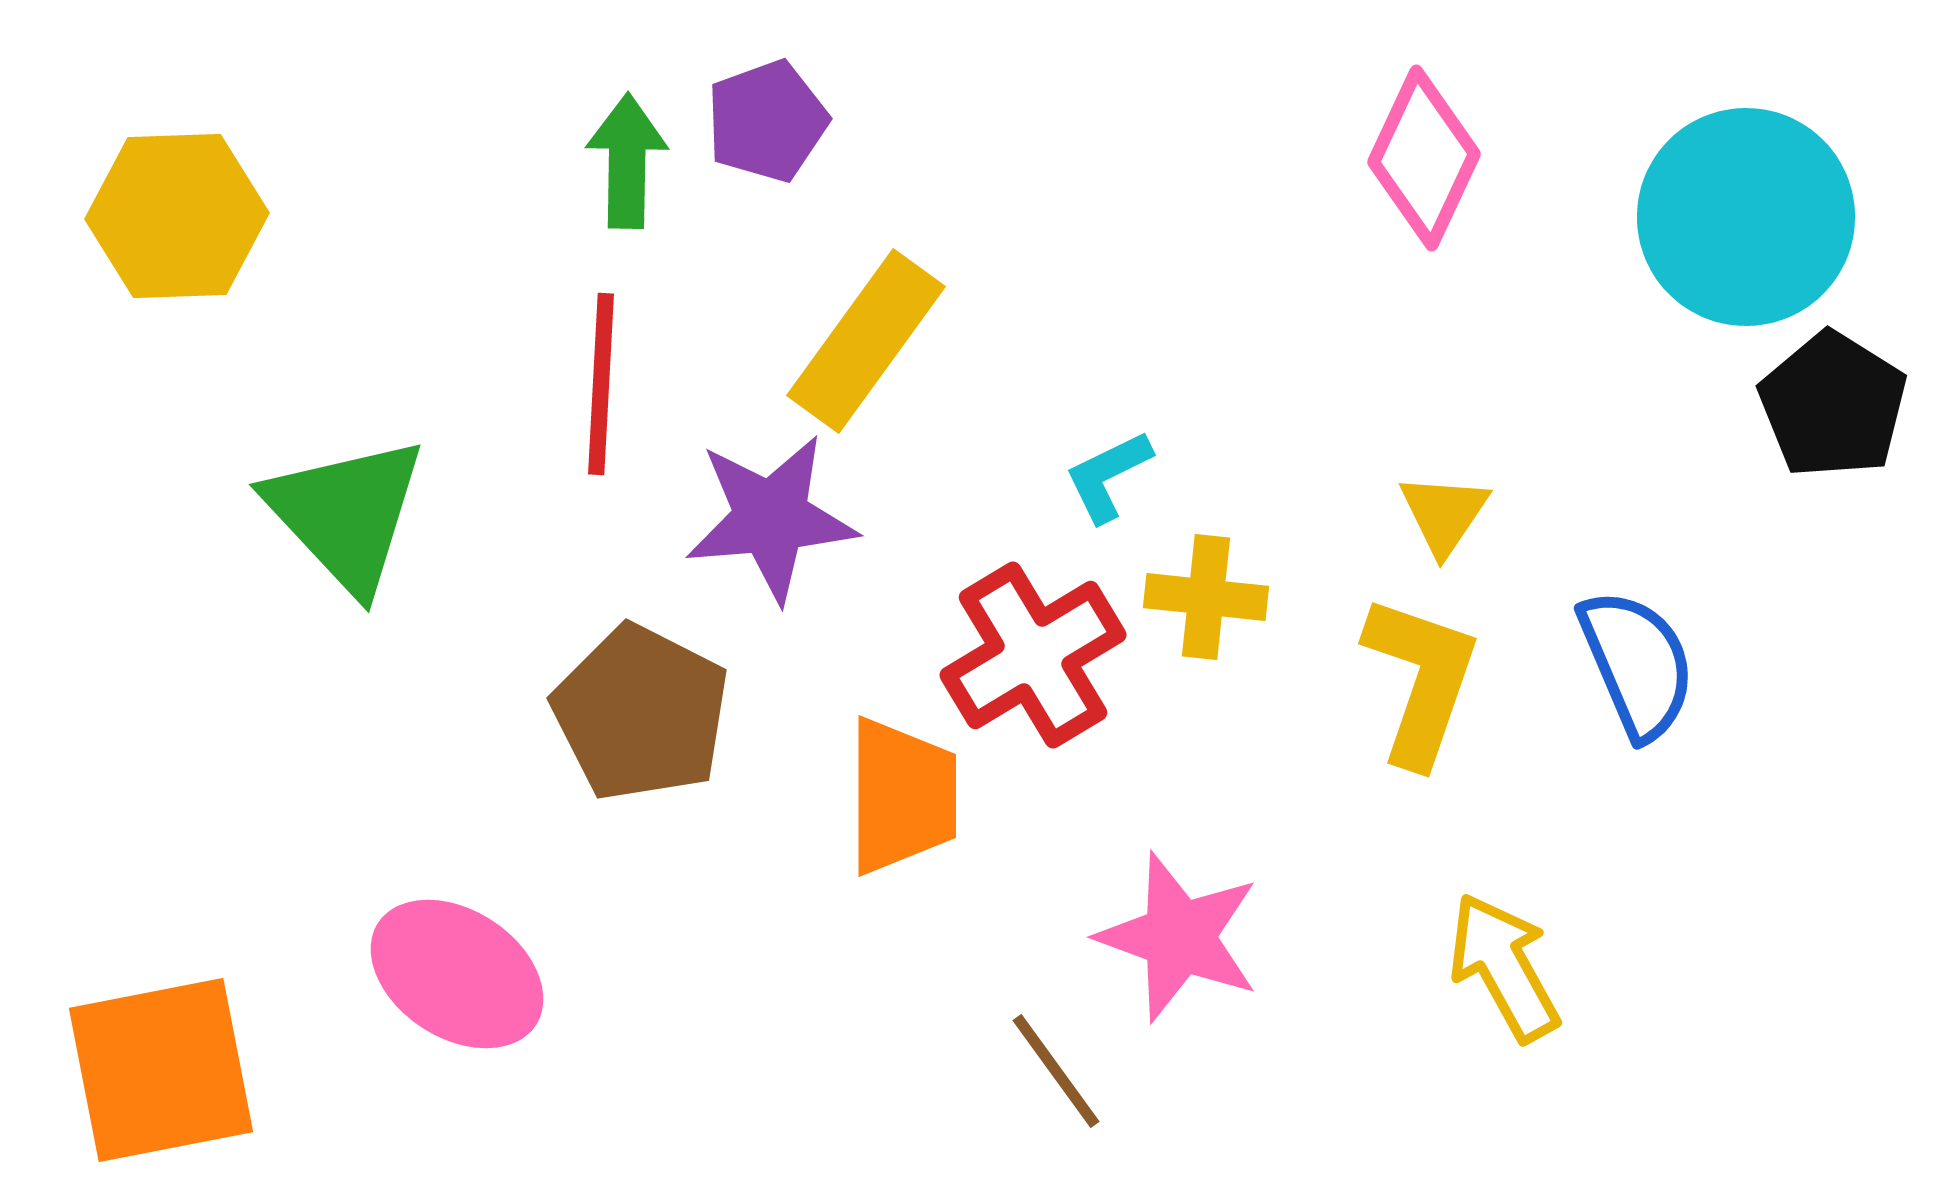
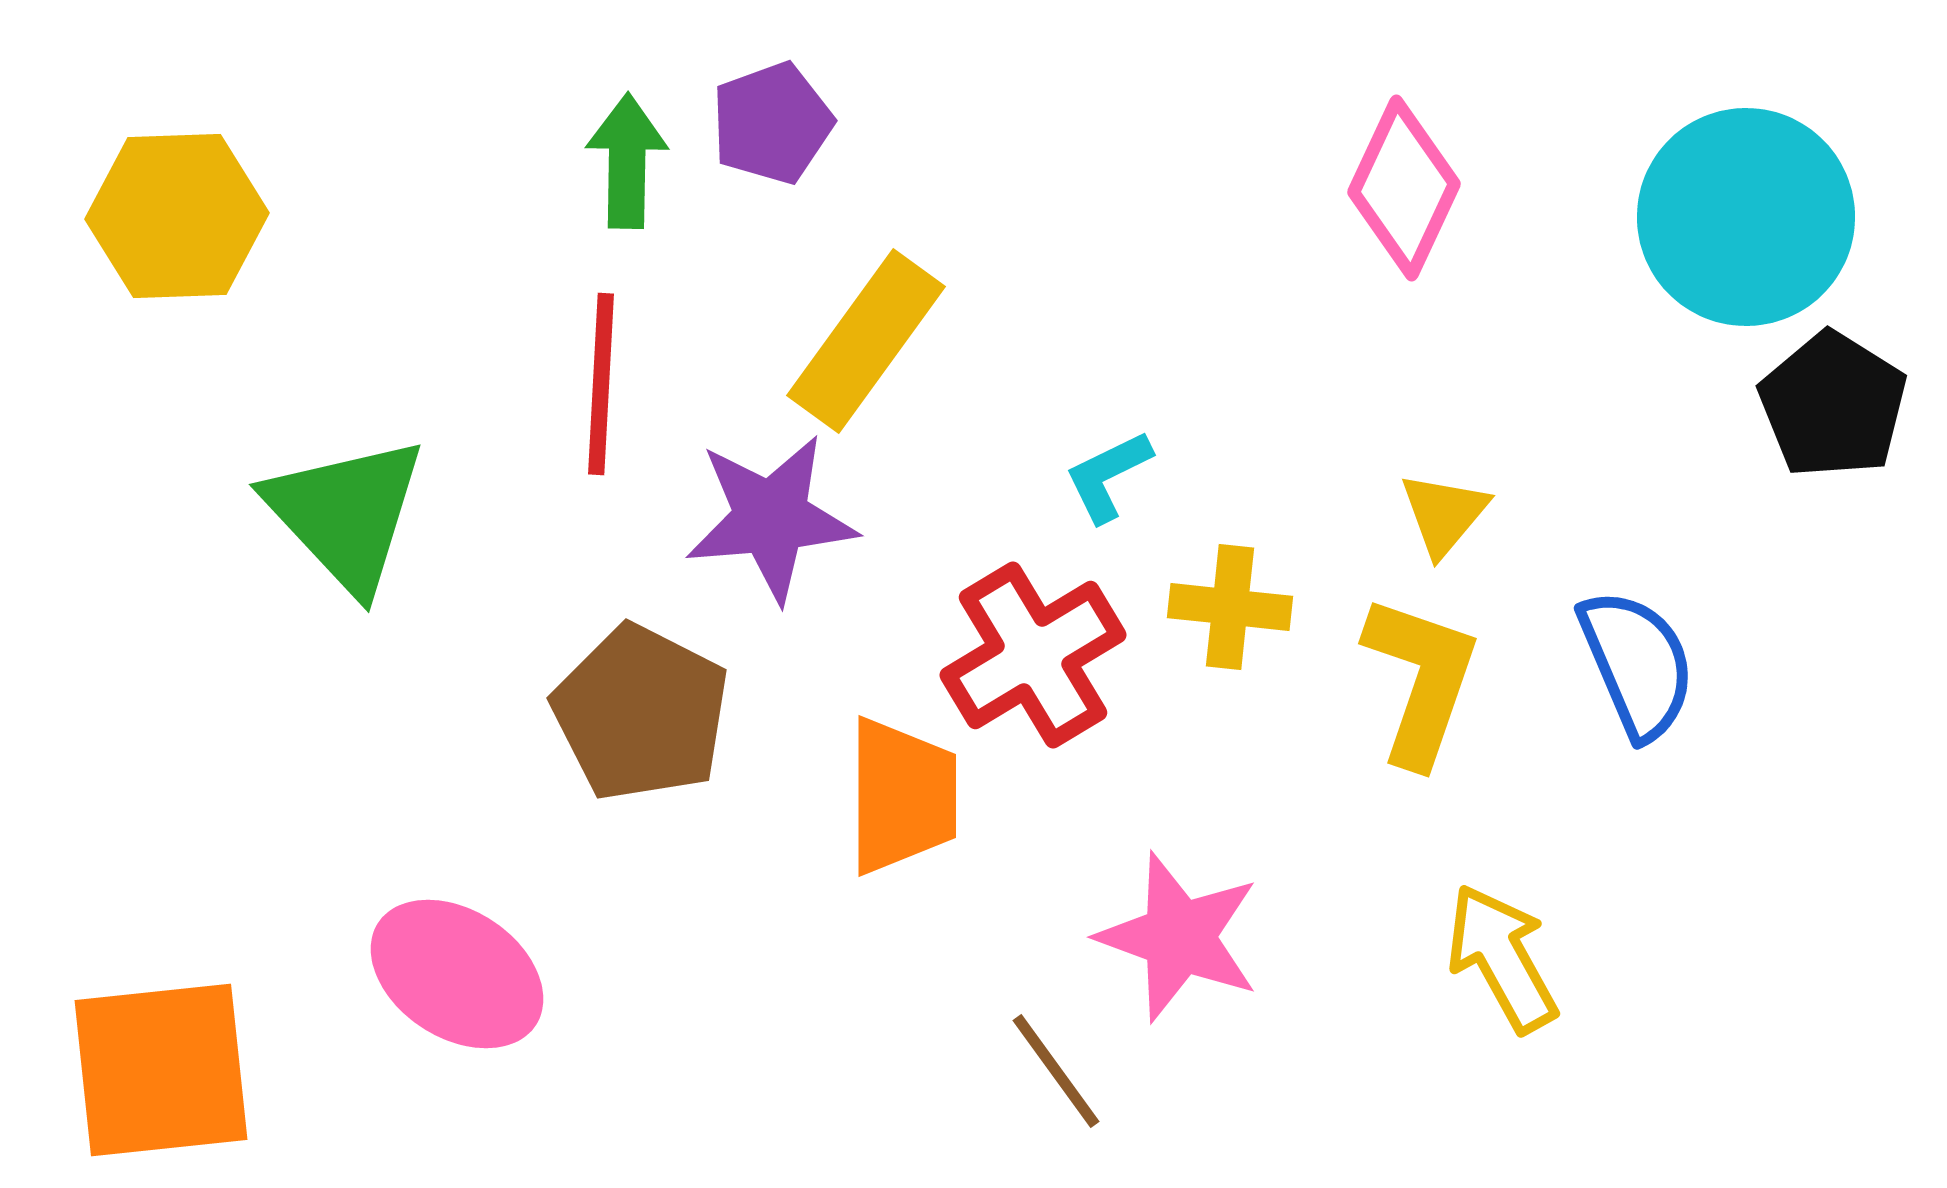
purple pentagon: moved 5 px right, 2 px down
pink diamond: moved 20 px left, 30 px down
yellow triangle: rotated 6 degrees clockwise
yellow cross: moved 24 px right, 10 px down
yellow arrow: moved 2 px left, 9 px up
orange square: rotated 5 degrees clockwise
